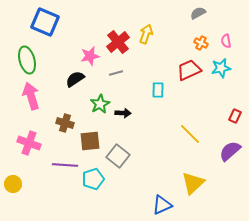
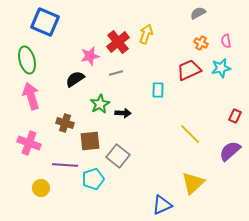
yellow circle: moved 28 px right, 4 px down
